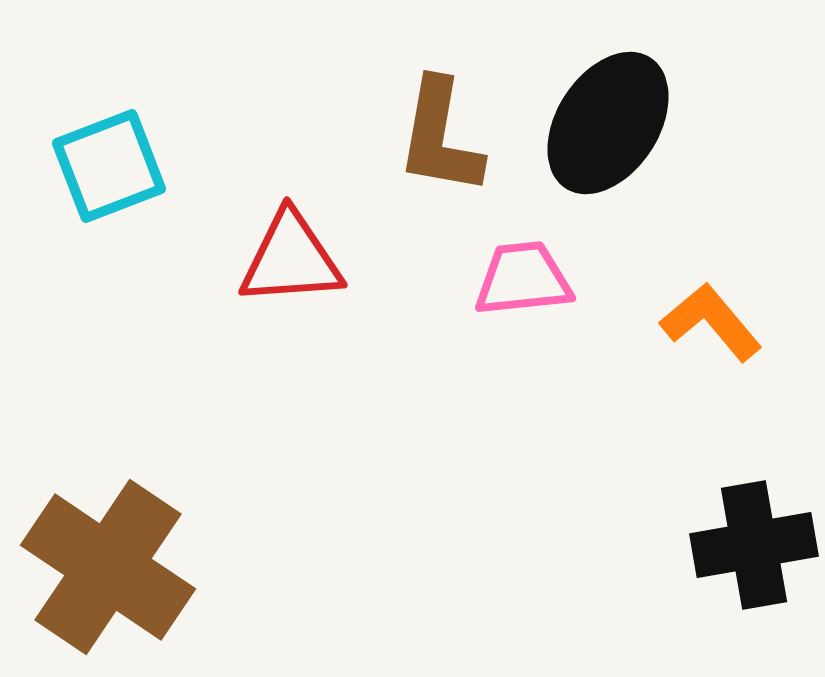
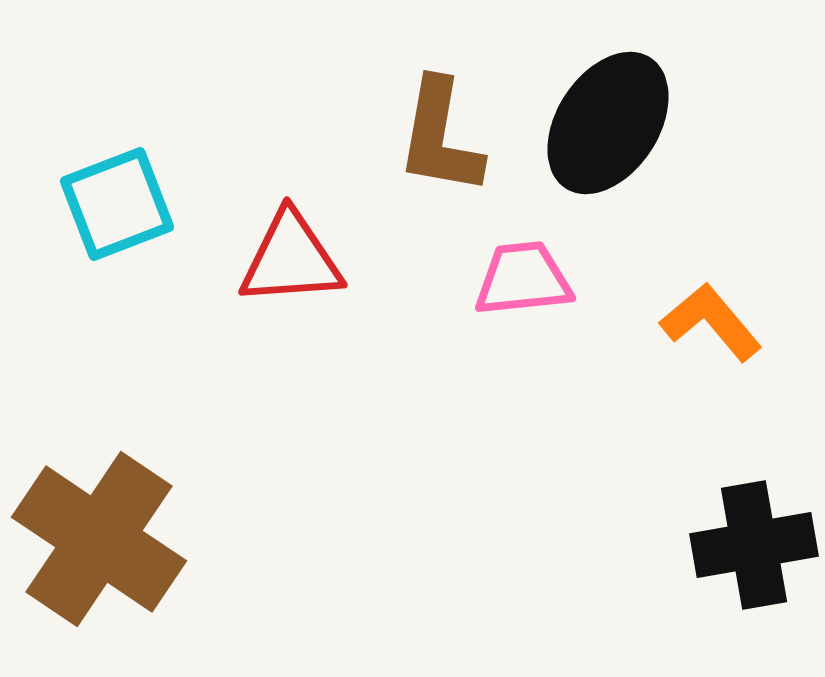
cyan square: moved 8 px right, 38 px down
brown cross: moved 9 px left, 28 px up
